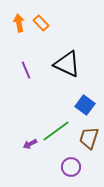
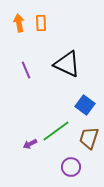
orange rectangle: rotated 42 degrees clockwise
